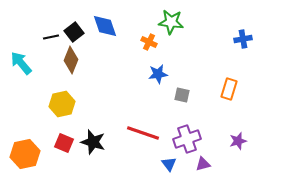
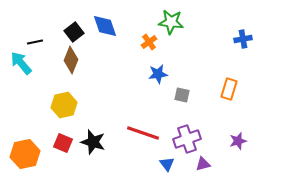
black line: moved 16 px left, 5 px down
orange cross: rotated 28 degrees clockwise
yellow hexagon: moved 2 px right, 1 px down
red square: moved 1 px left
blue triangle: moved 2 px left
